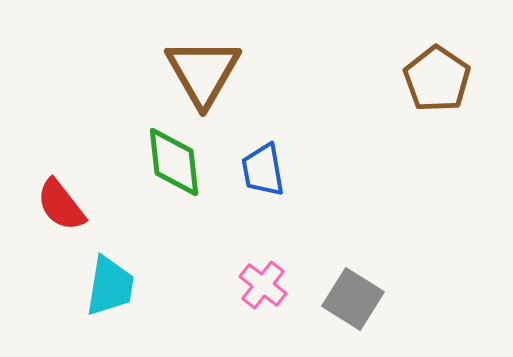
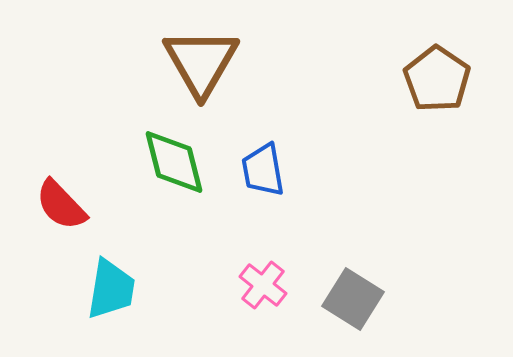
brown triangle: moved 2 px left, 10 px up
green diamond: rotated 8 degrees counterclockwise
red semicircle: rotated 6 degrees counterclockwise
cyan trapezoid: moved 1 px right, 3 px down
